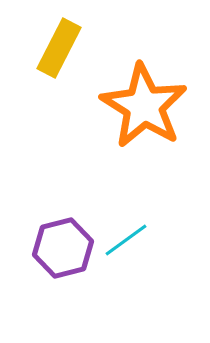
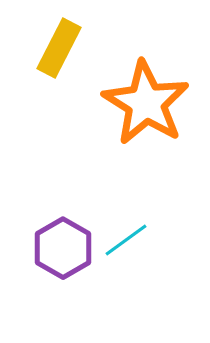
orange star: moved 2 px right, 3 px up
purple hexagon: rotated 16 degrees counterclockwise
